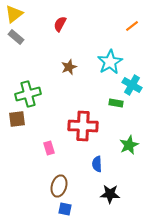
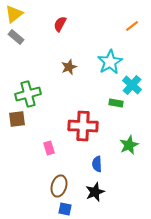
cyan cross: rotated 12 degrees clockwise
black star: moved 15 px left, 2 px up; rotated 24 degrees counterclockwise
